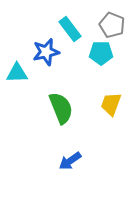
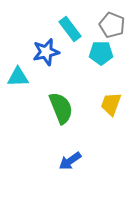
cyan triangle: moved 1 px right, 4 px down
